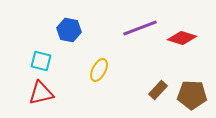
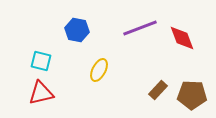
blue hexagon: moved 8 px right
red diamond: rotated 52 degrees clockwise
